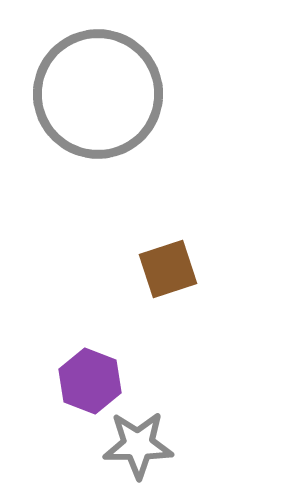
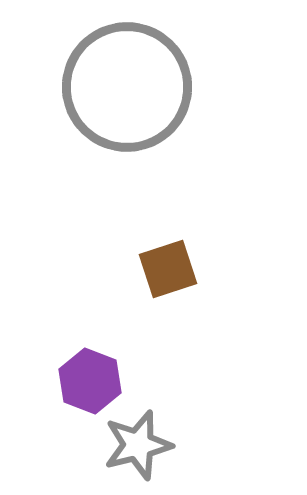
gray circle: moved 29 px right, 7 px up
gray star: rotated 14 degrees counterclockwise
